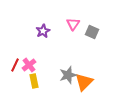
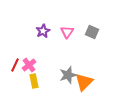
pink triangle: moved 6 px left, 8 px down
